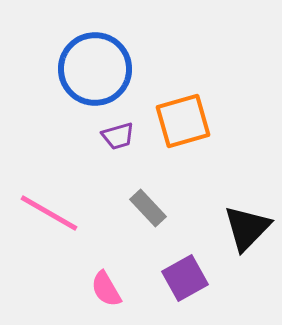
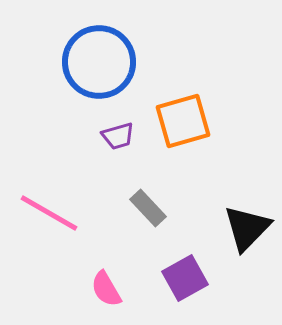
blue circle: moved 4 px right, 7 px up
